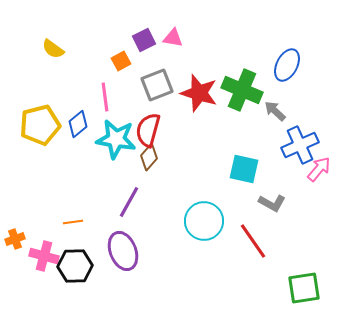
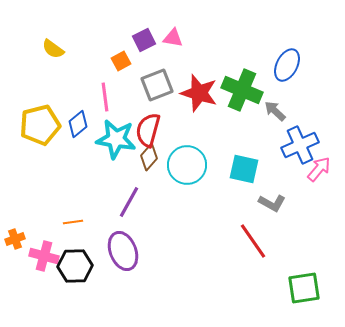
cyan circle: moved 17 px left, 56 px up
